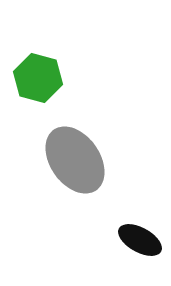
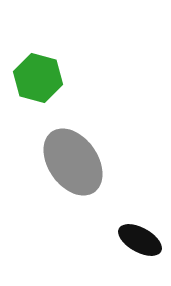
gray ellipse: moved 2 px left, 2 px down
